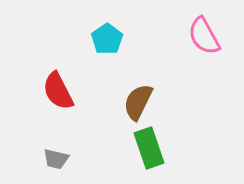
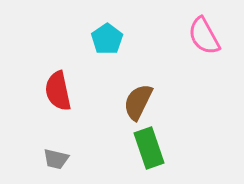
red semicircle: rotated 15 degrees clockwise
